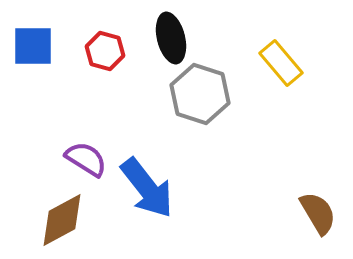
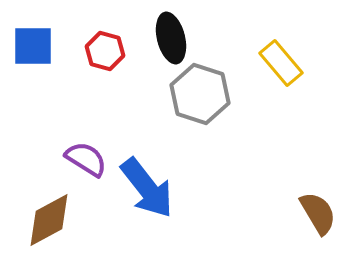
brown diamond: moved 13 px left
